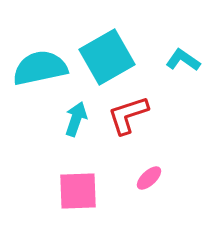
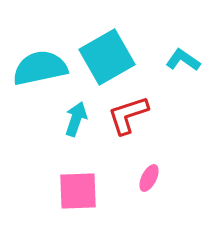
pink ellipse: rotated 20 degrees counterclockwise
